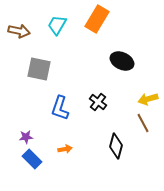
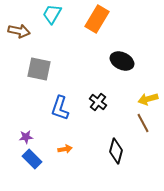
cyan trapezoid: moved 5 px left, 11 px up
black diamond: moved 5 px down
